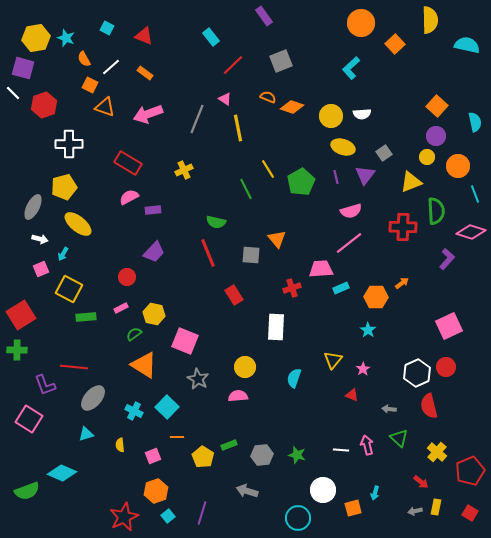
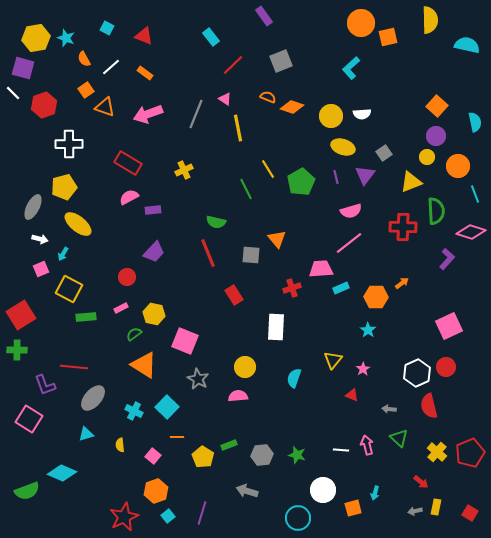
orange square at (395, 44): moved 7 px left, 7 px up; rotated 30 degrees clockwise
orange square at (90, 85): moved 4 px left, 5 px down; rotated 28 degrees clockwise
gray line at (197, 119): moved 1 px left, 5 px up
pink square at (153, 456): rotated 28 degrees counterclockwise
red pentagon at (470, 471): moved 18 px up
